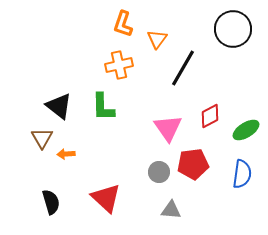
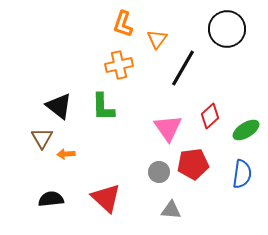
black circle: moved 6 px left
red diamond: rotated 15 degrees counterclockwise
black semicircle: moved 3 px up; rotated 80 degrees counterclockwise
